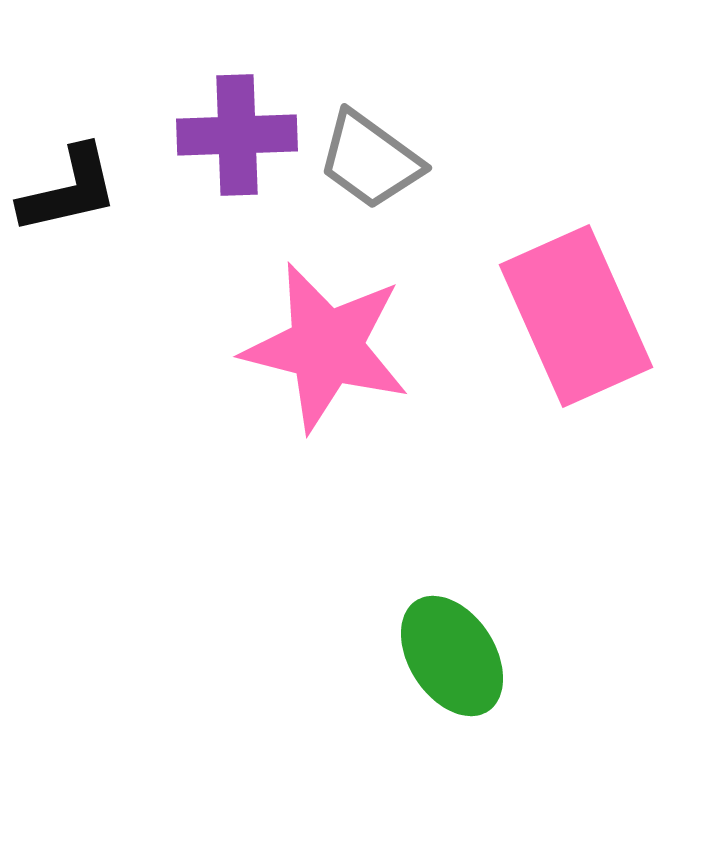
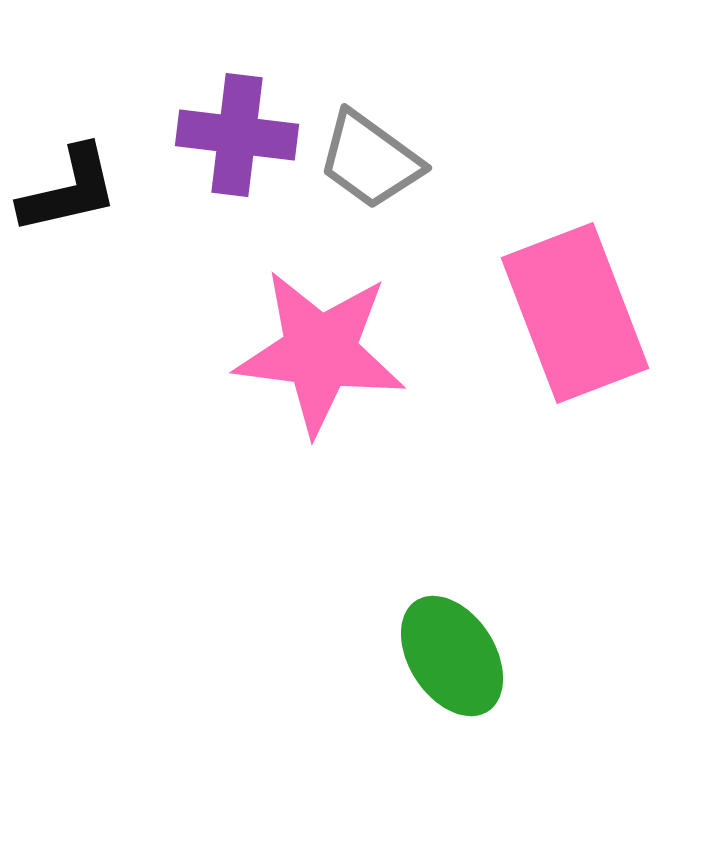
purple cross: rotated 9 degrees clockwise
pink rectangle: moved 1 px left, 3 px up; rotated 3 degrees clockwise
pink star: moved 6 px left, 5 px down; rotated 7 degrees counterclockwise
